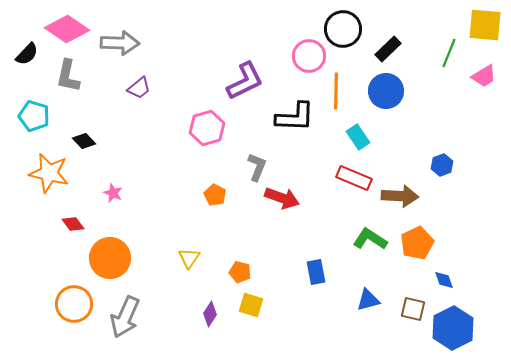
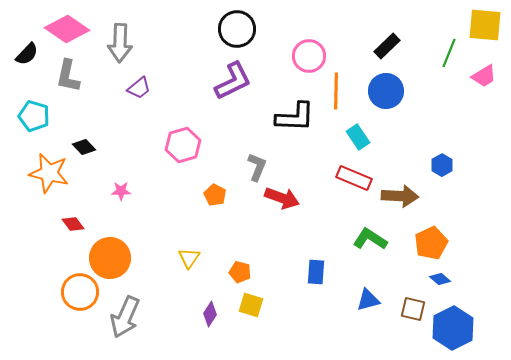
black circle at (343, 29): moved 106 px left
gray arrow at (120, 43): rotated 90 degrees clockwise
black rectangle at (388, 49): moved 1 px left, 3 px up
purple L-shape at (245, 81): moved 12 px left
pink hexagon at (207, 128): moved 24 px left, 17 px down
black diamond at (84, 141): moved 6 px down
blue hexagon at (442, 165): rotated 10 degrees counterclockwise
pink star at (113, 193): moved 8 px right, 2 px up; rotated 24 degrees counterclockwise
orange pentagon at (417, 243): moved 14 px right
blue rectangle at (316, 272): rotated 15 degrees clockwise
blue diamond at (444, 280): moved 4 px left, 1 px up; rotated 30 degrees counterclockwise
orange circle at (74, 304): moved 6 px right, 12 px up
